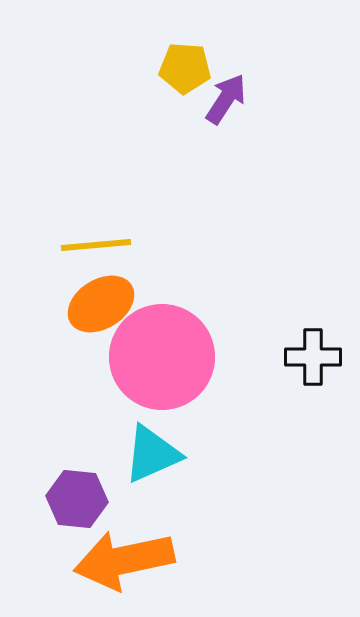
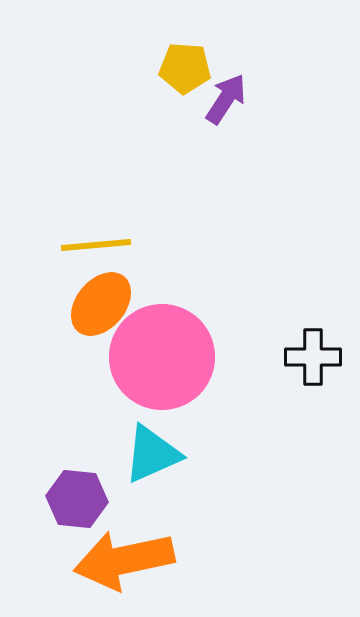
orange ellipse: rotated 18 degrees counterclockwise
